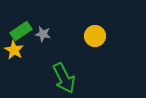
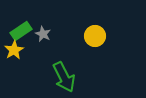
gray star: rotated 14 degrees clockwise
yellow star: rotated 12 degrees clockwise
green arrow: moved 1 px up
